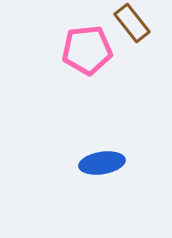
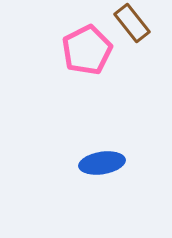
pink pentagon: rotated 21 degrees counterclockwise
